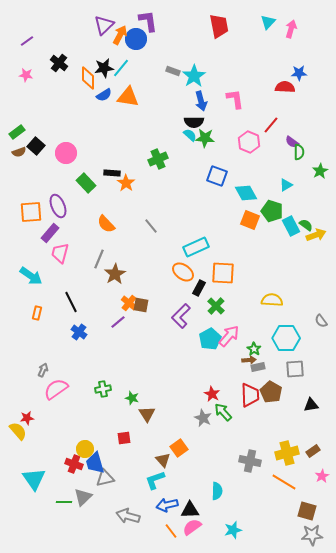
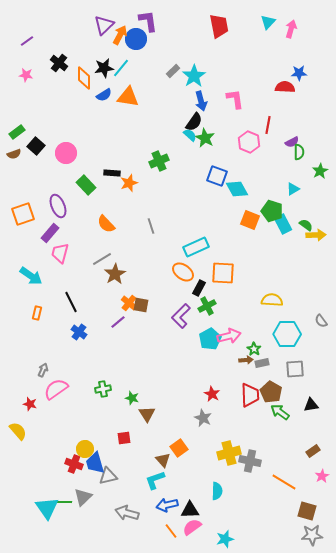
gray rectangle at (173, 71): rotated 64 degrees counterclockwise
orange diamond at (88, 78): moved 4 px left
black semicircle at (194, 122): rotated 54 degrees counterclockwise
red line at (271, 125): moved 3 px left; rotated 30 degrees counterclockwise
green star at (205, 138): rotated 24 degrees clockwise
purple semicircle at (292, 142): rotated 64 degrees counterclockwise
brown semicircle at (19, 152): moved 5 px left, 2 px down
green cross at (158, 159): moved 1 px right, 2 px down
green rectangle at (86, 183): moved 2 px down
orange star at (126, 183): moved 3 px right; rotated 18 degrees clockwise
cyan triangle at (286, 185): moved 7 px right, 4 px down
cyan diamond at (246, 193): moved 9 px left, 4 px up
orange square at (31, 212): moved 8 px left, 2 px down; rotated 15 degrees counterclockwise
gray line at (151, 226): rotated 21 degrees clockwise
cyan rectangle at (291, 226): moved 8 px left, 2 px up
yellow arrow at (316, 235): rotated 18 degrees clockwise
gray line at (99, 259): moved 3 px right; rotated 36 degrees clockwise
green cross at (216, 306): moved 9 px left; rotated 18 degrees clockwise
pink arrow at (229, 336): rotated 35 degrees clockwise
cyan hexagon at (286, 338): moved 1 px right, 4 px up
brown arrow at (249, 360): moved 3 px left
gray rectangle at (258, 367): moved 4 px right, 4 px up
green arrow at (223, 412): moved 57 px right; rotated 12 degrees counterclockwise
red star at (27, 418): moved 3 px right, 14 px up; rotated 24 degrees clockwise
yellow cross at (287, 453): moved 58 px left
gray triangle at (105, 478): moved 3 px right, 2 px up
cyan triangle at (34, 479): moved 13 px right, 29 px down
gray arrow at (128, 516): moved 1 px left, 3 px up
cyan star at (233, 530): moved 8 px left, 9 px down
